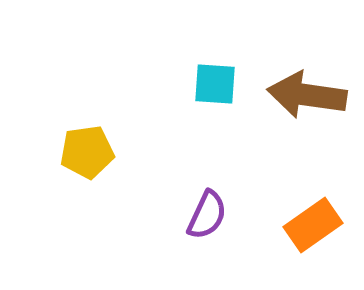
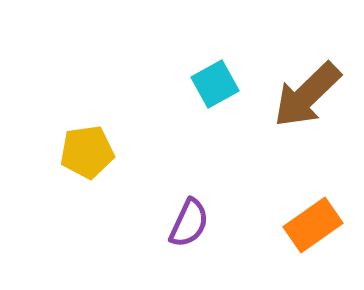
cyan square: rotated 33 degrees counterclockwise
brown arrow: rotated 52 degrees counterclockwise
purple semicircle: moved 18 px left, 8 px down
